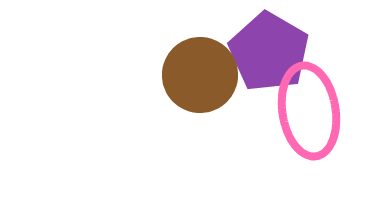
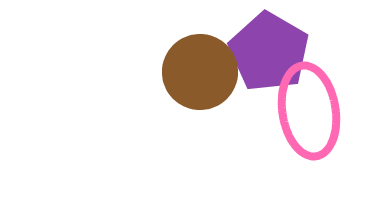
brown circle: moved 3 px up
